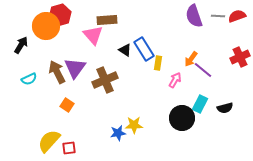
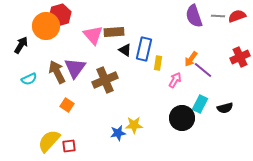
brown rectangle: moved 7 px right, 12 px down
blue rectangle: rotated 45 degrees clockwise
red square: moved 2 px up
